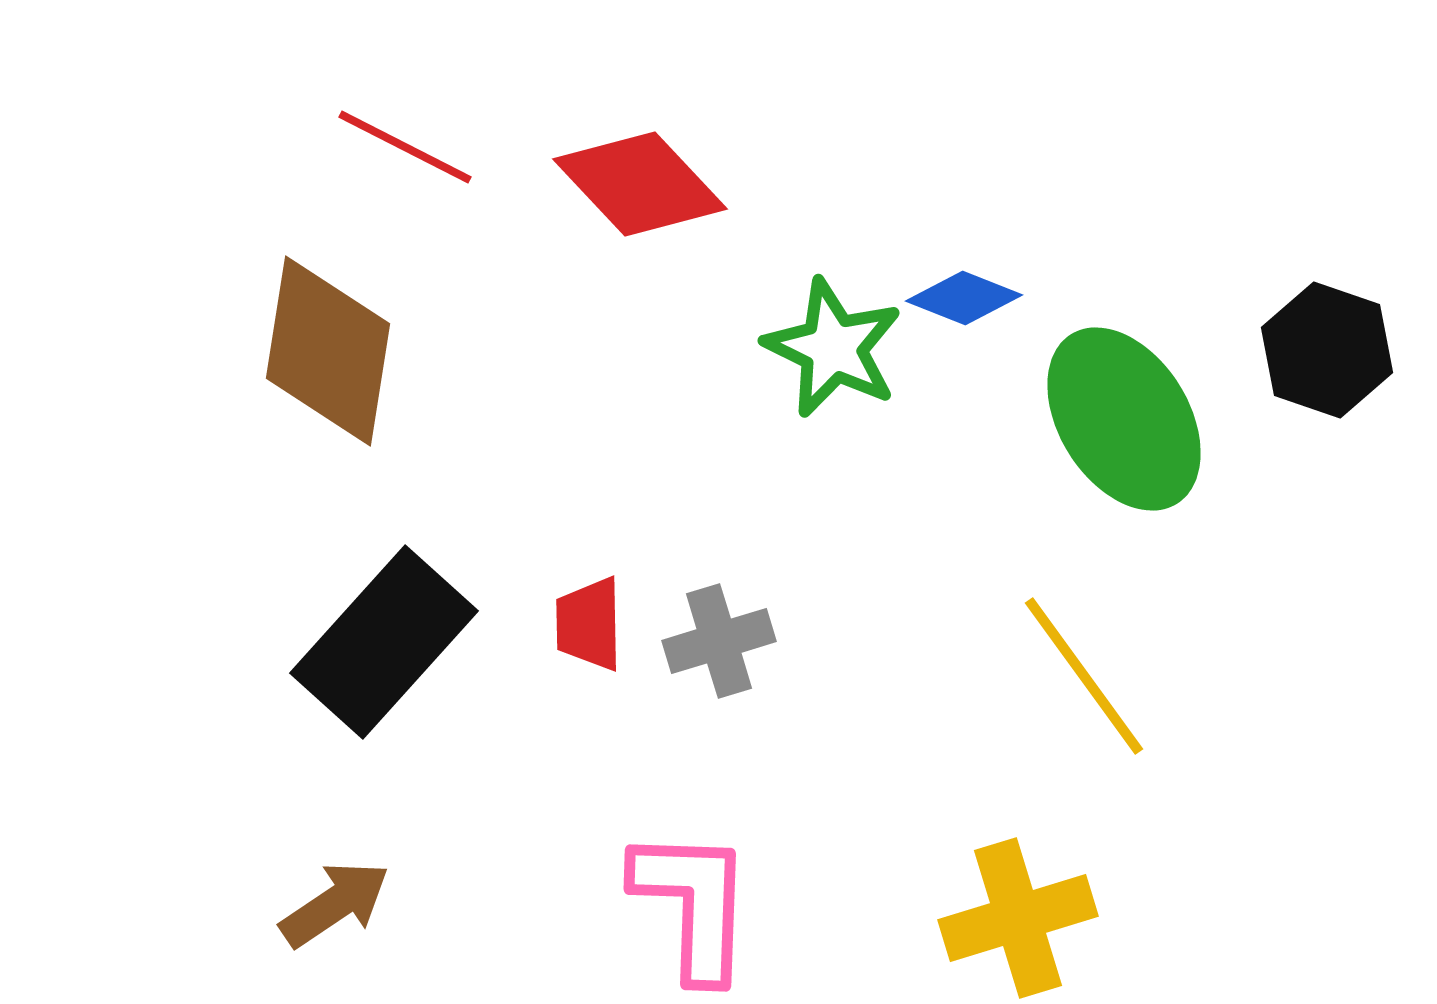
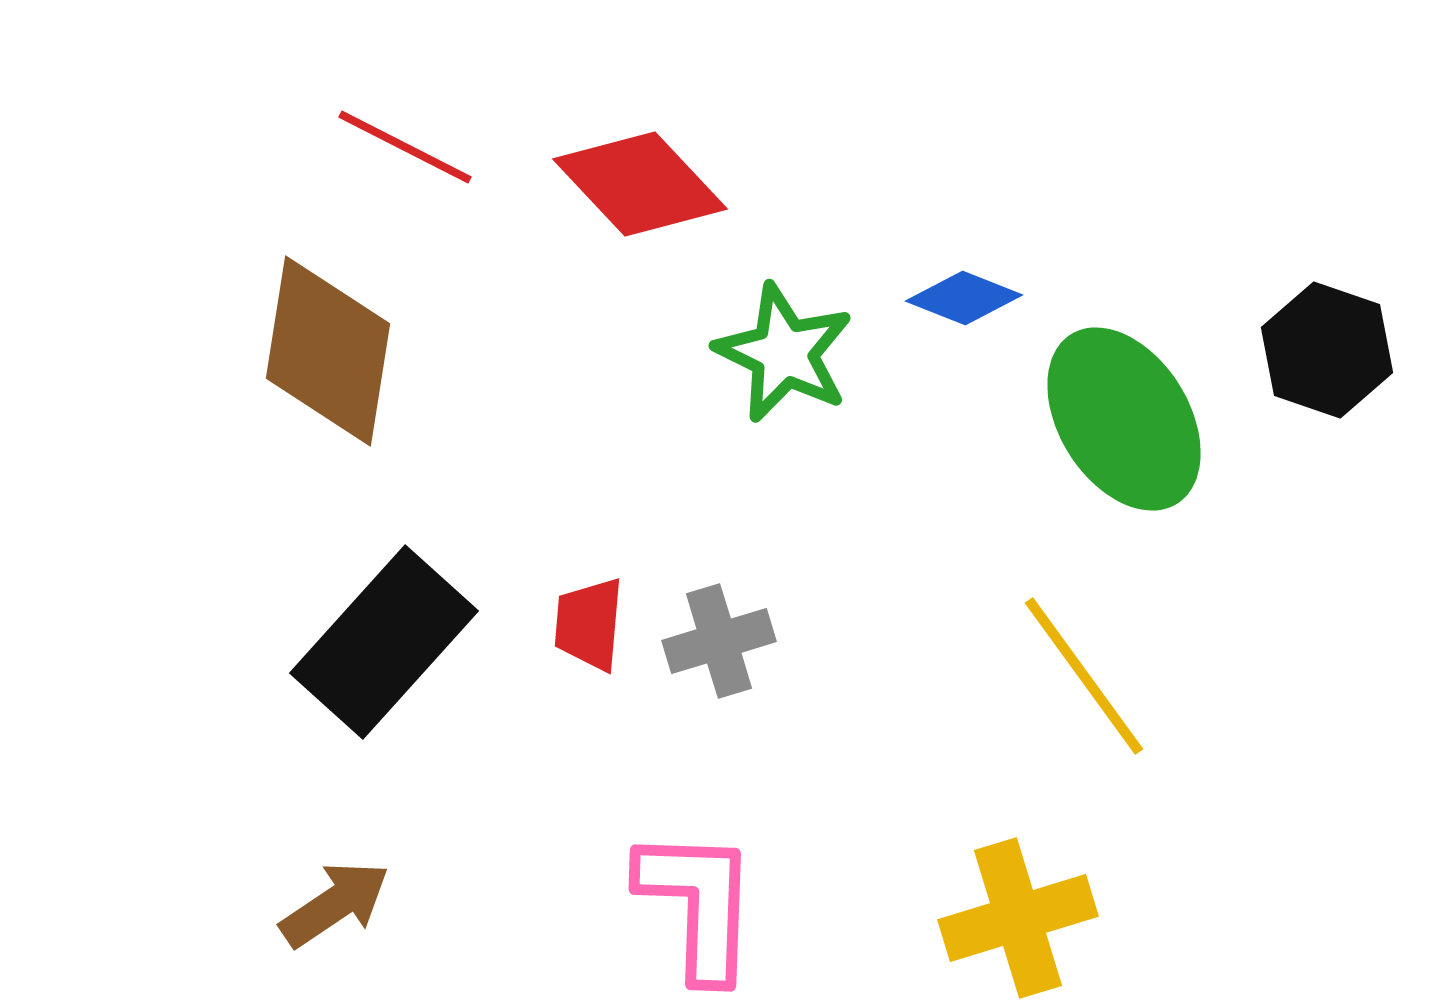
green star: moved 49 px left, 5 px down
red trapezoid: rotated 6 degrees clockwise
pink L-shape: moved 5 px right
